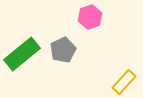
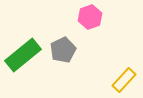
green rectangle: moved 1 px right, 1 px down
yellow rectangle: moved 2 px up
